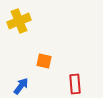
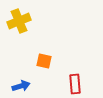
blue arrow: rotated 36 degrees clockwise
